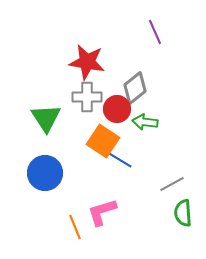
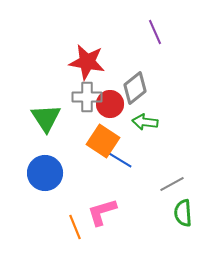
red circle: moved 7 px left, 5 px up
